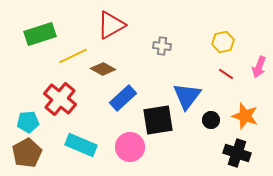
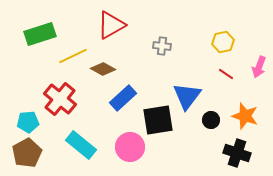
cyan rectangle: rotated 16 degrees clockwise
